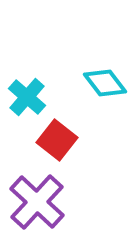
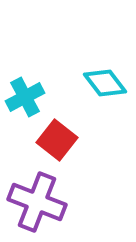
cyan cross: moved 2 px left; rotated 21 degrees clockwise
purple cross: rotated 22 degrees counterclockwise
